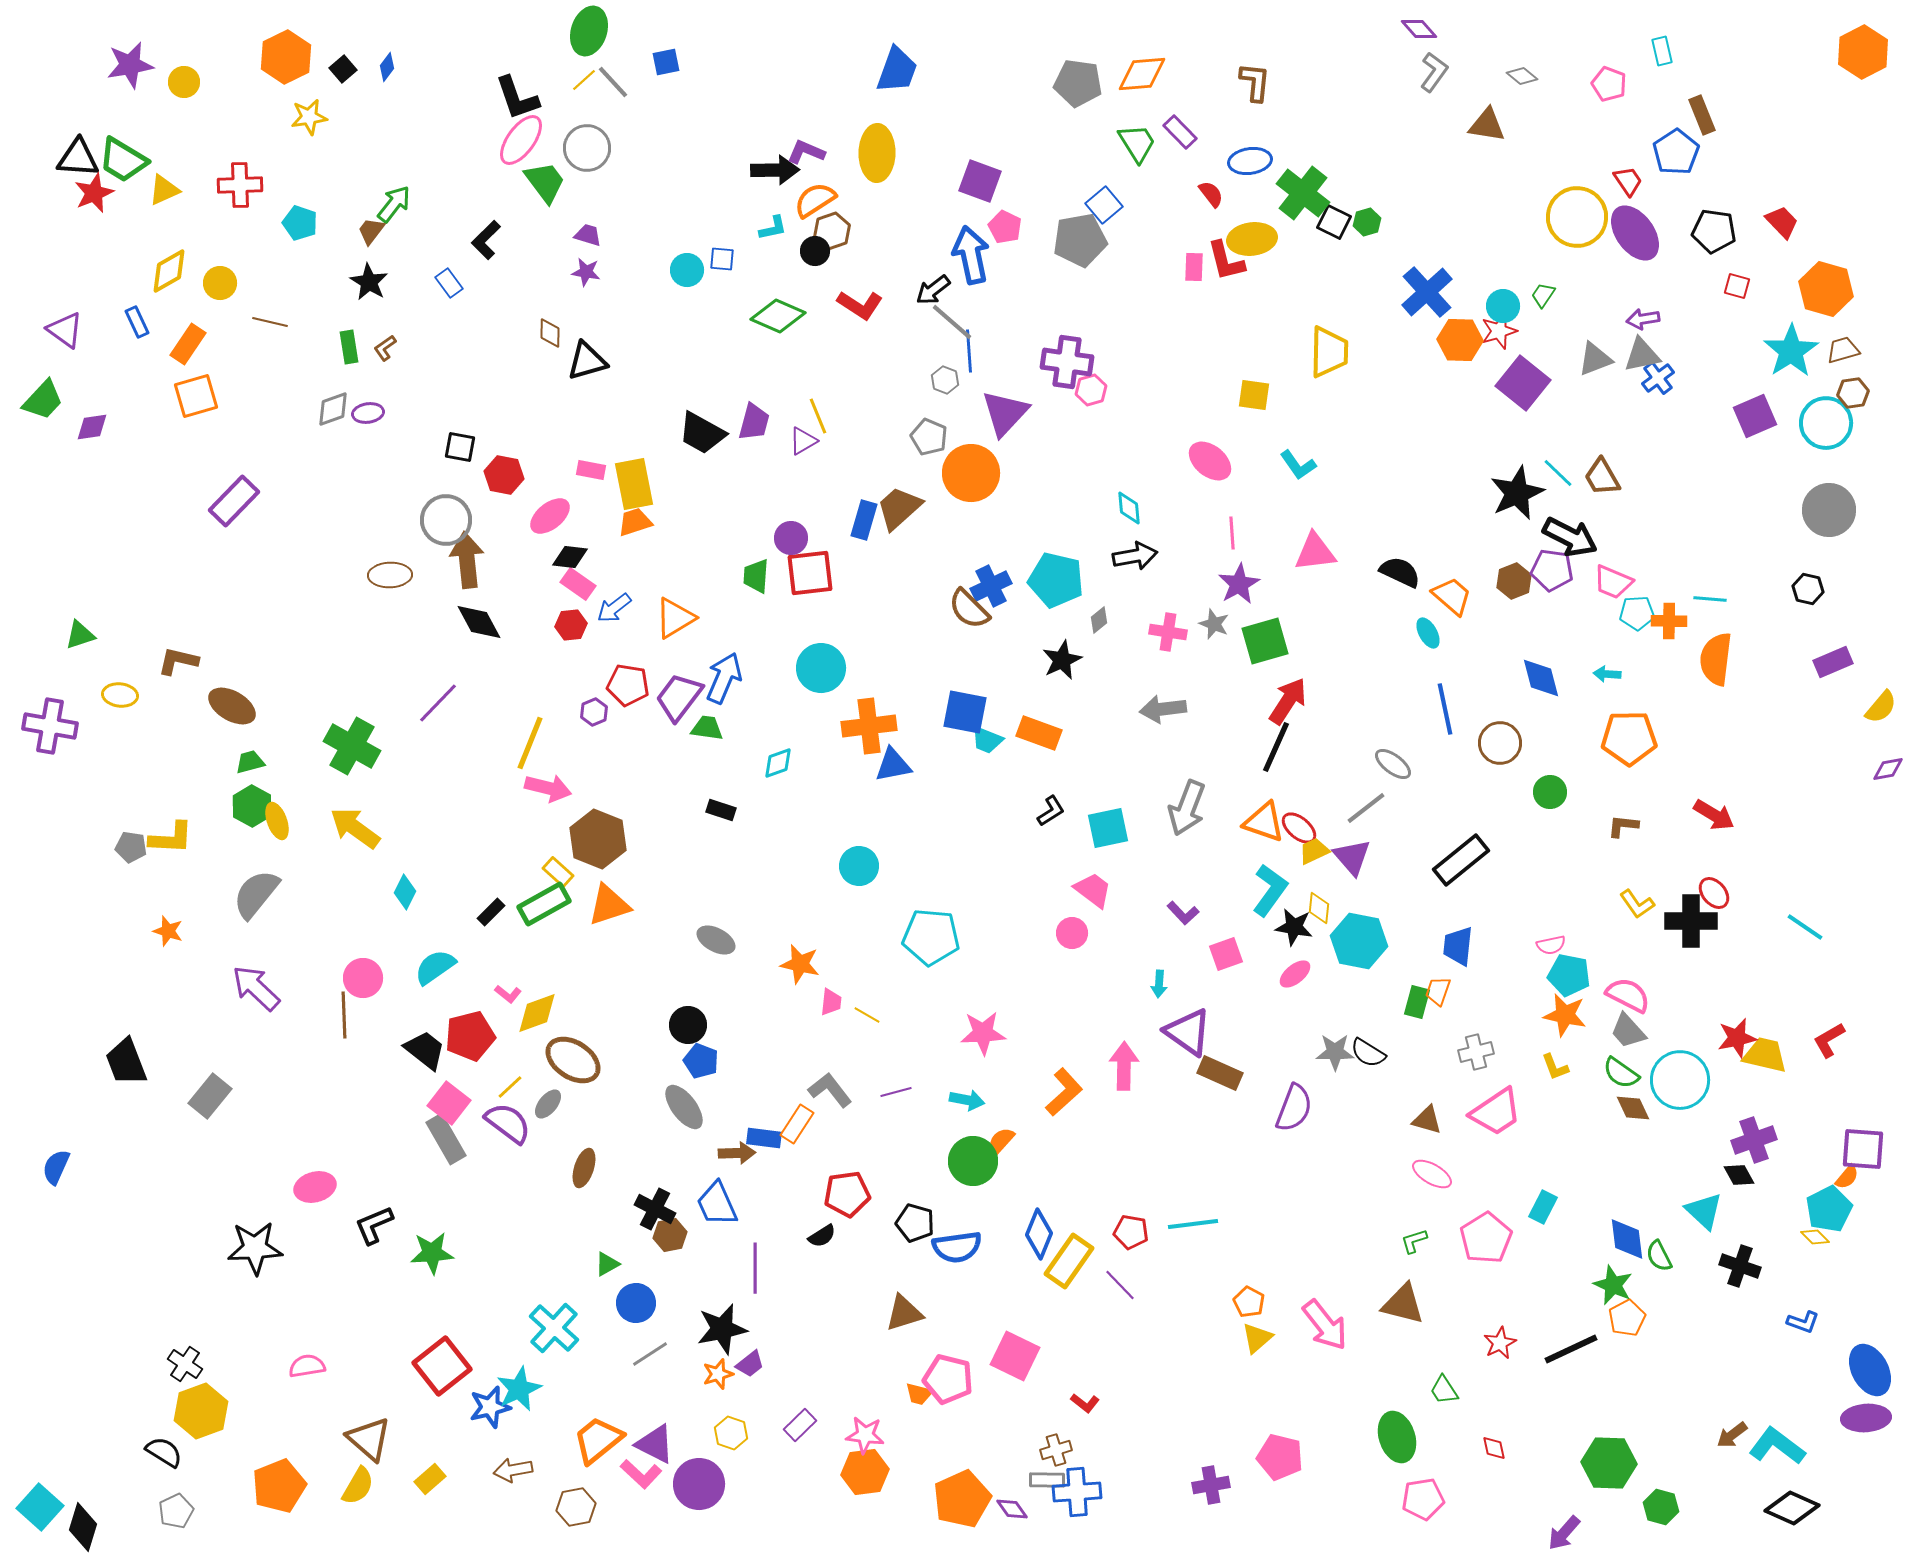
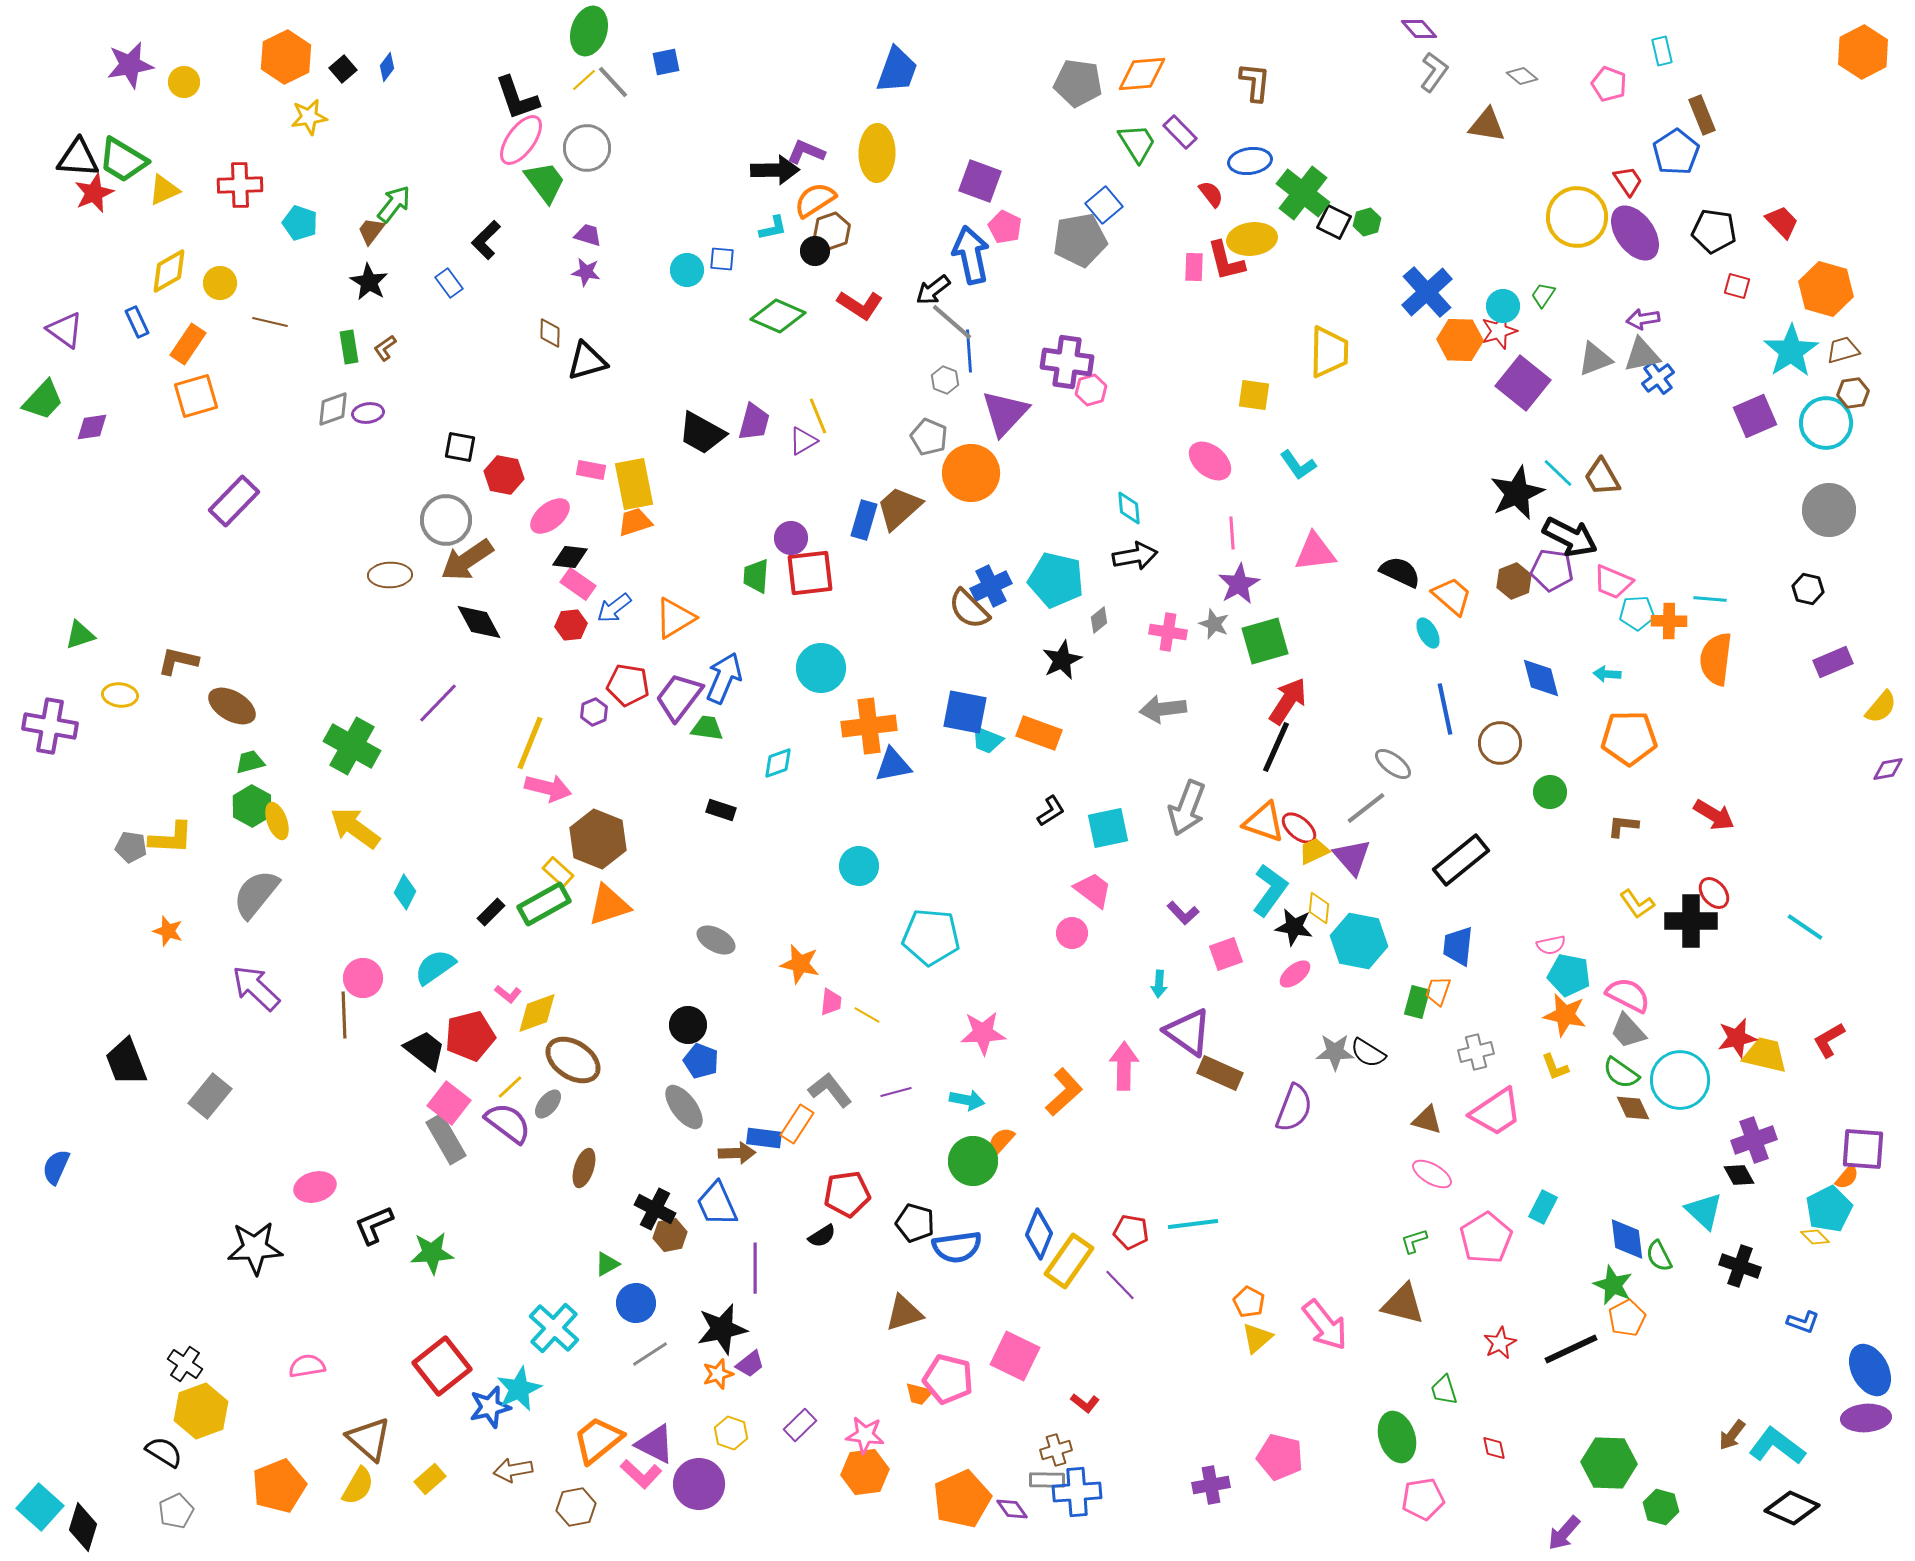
brown arrow at (467, 560): rotated 118 degrees counterclockwise
green trapezoid at (1444, 1390): rotated 16 degrees clockwise
brown arrow at (1732, 1435): rotated 16 degrees counterclockwise
